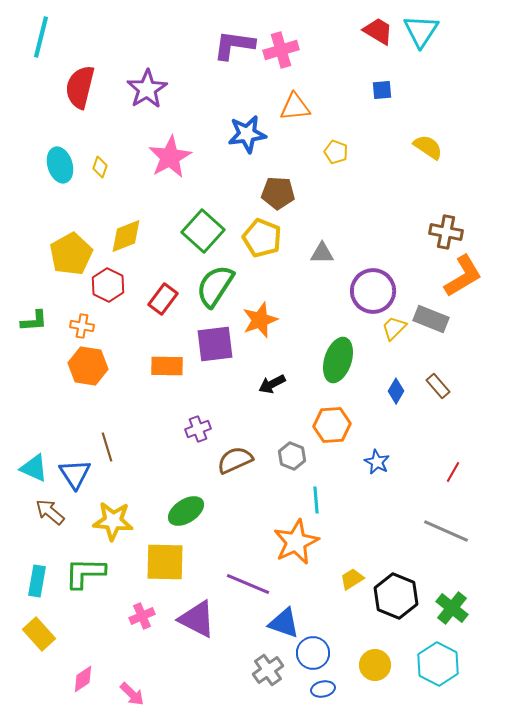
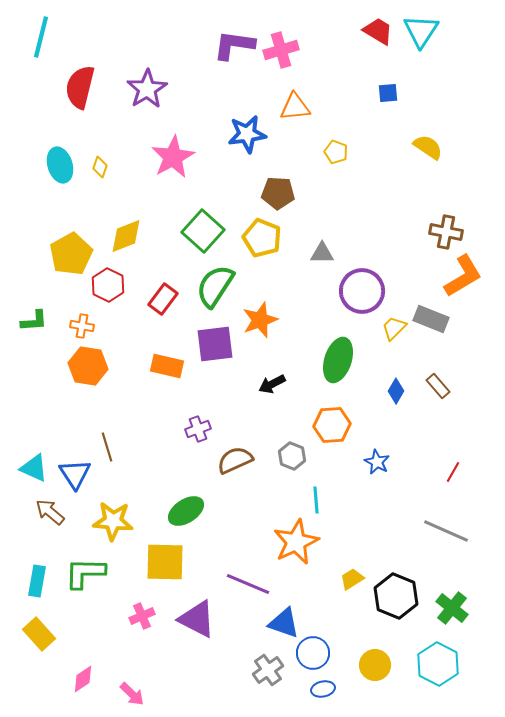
blue square at (382, 90): moved 6 px right, 3 px down
pink star at (170, 157): moved 3 px right
purple circle at (373, 291): moved 11 px left
orange rectangle at (167, 366): rotated 12 degrees clockwise
